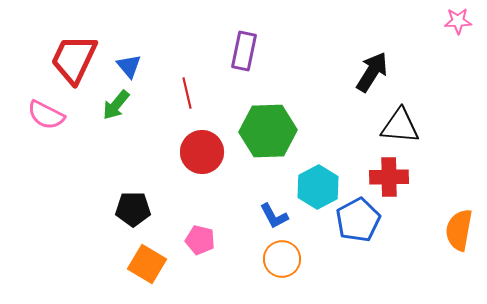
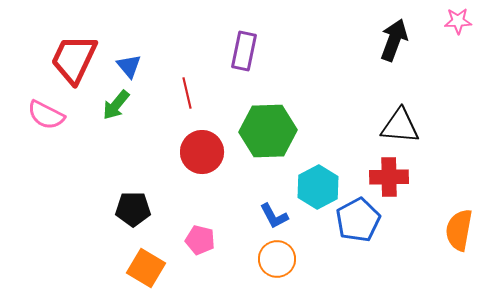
black arrow: moved 22 px right, 32 px up; rotated 12 degrees counterclockwise
orange circle: moved 5 px left
orange square: moved 1 px left, 4 px down
